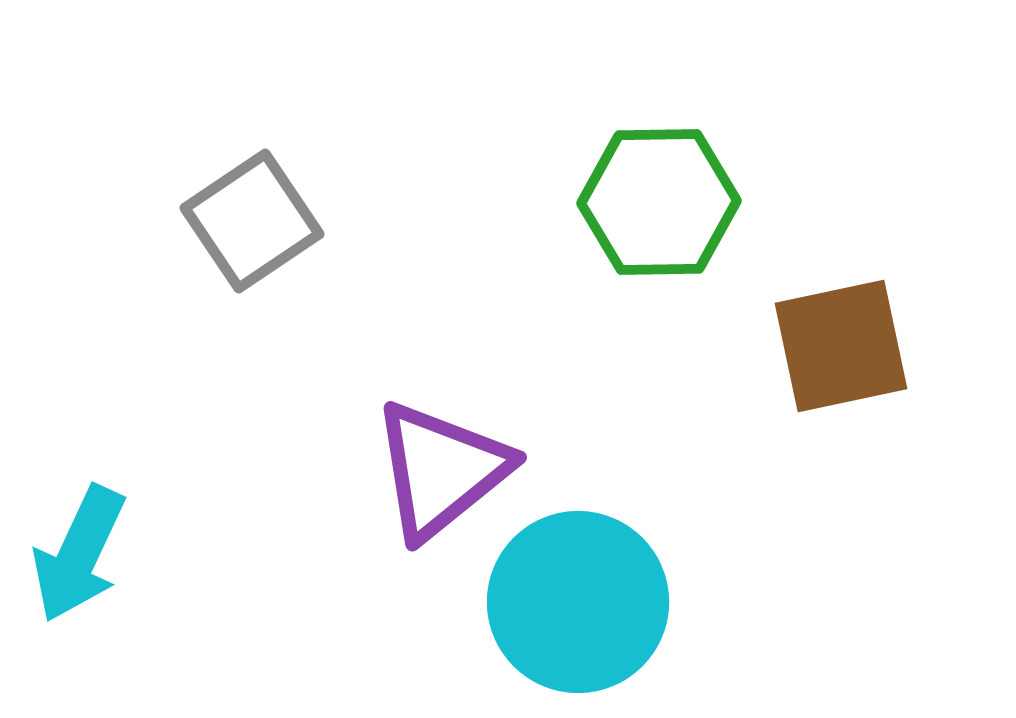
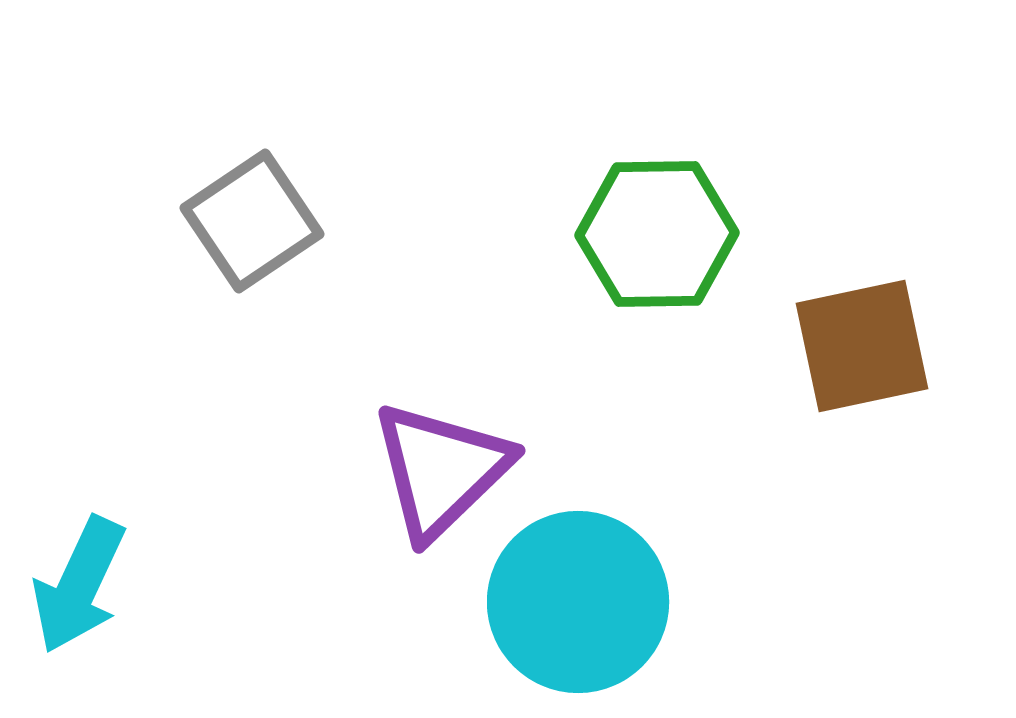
green hexagon: moved 2 px left, 32 px down
brown square: moved 21 px right
purple triangle: rotated 5 degrees counterclockwise
cyan arrow: moved 31 px down
